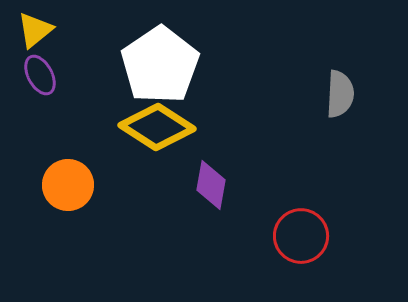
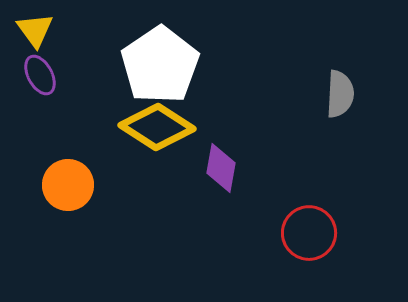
yellow triangle: rotated 27 degrees counterclockwise
purple diamond: moved 10 px right, 17 px up
red circle: moved 8 px right, 3 px up
